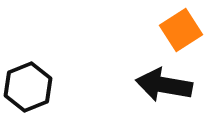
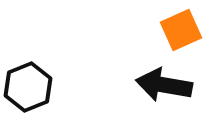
orange square: rotated 9 degrees clockwise
